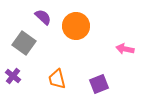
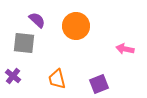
purple semicircle: moved 6 px left, 3 px down
gray square: rotated 30 degrees counterclockwise
